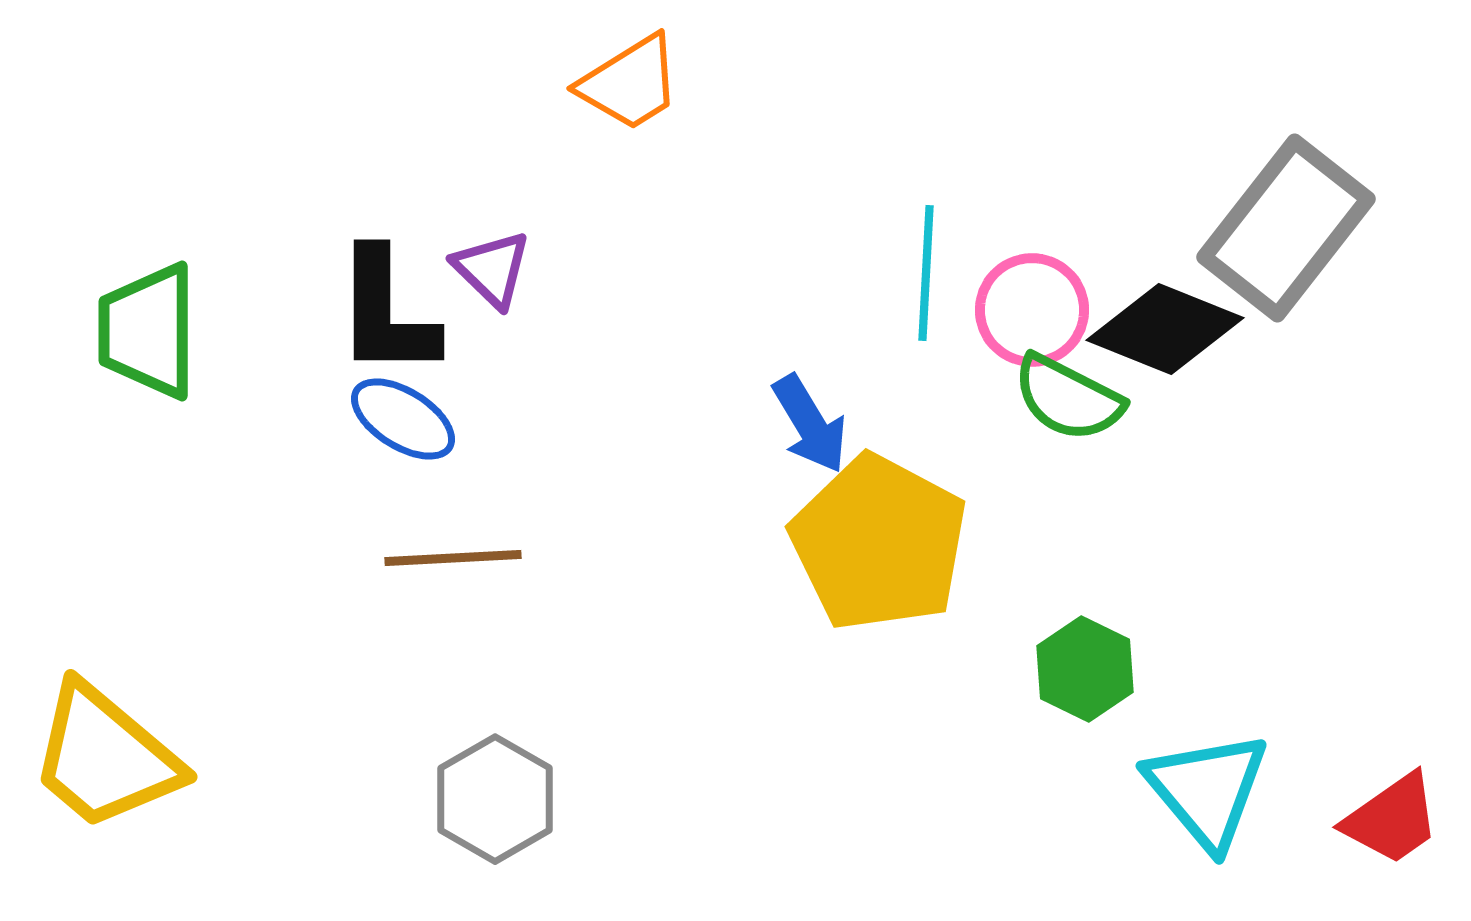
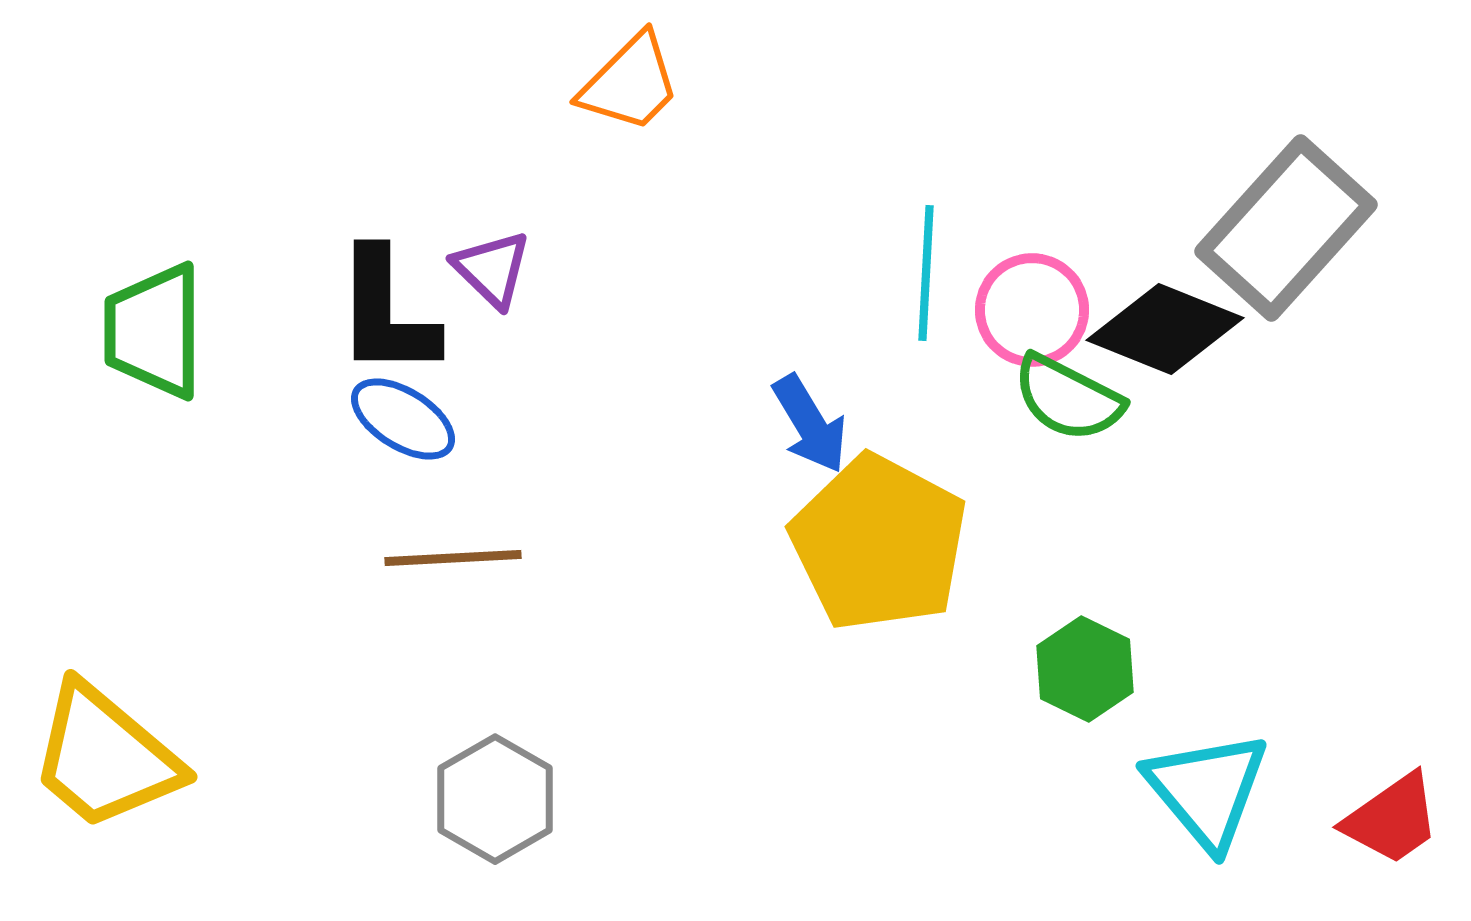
orange trapezoid: rotated 13 degrees counterclockwise
gray rectangle: rotated 4 degrees clockwise
green trapezoid: moved 6 px right
